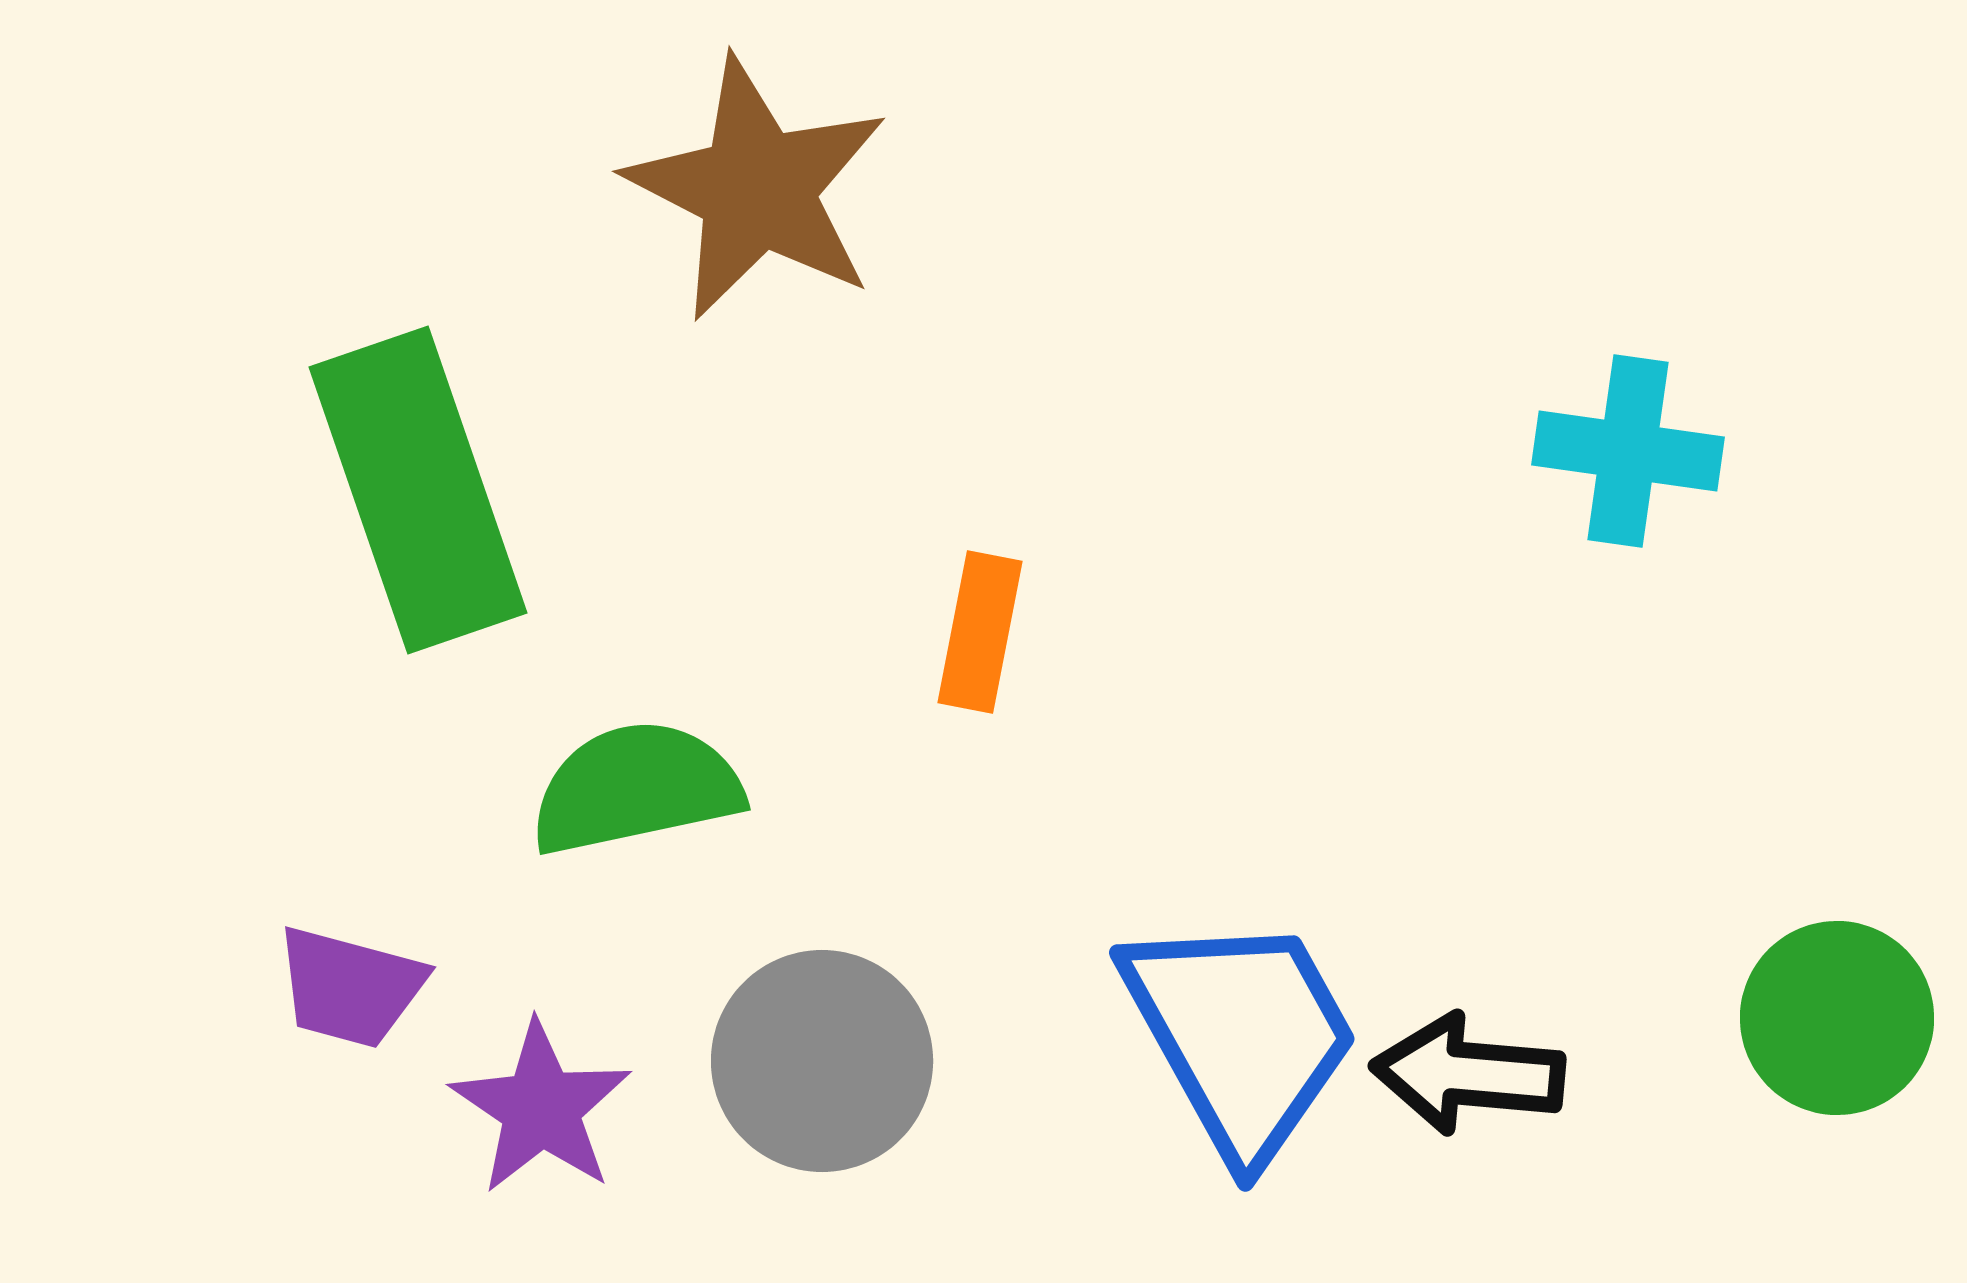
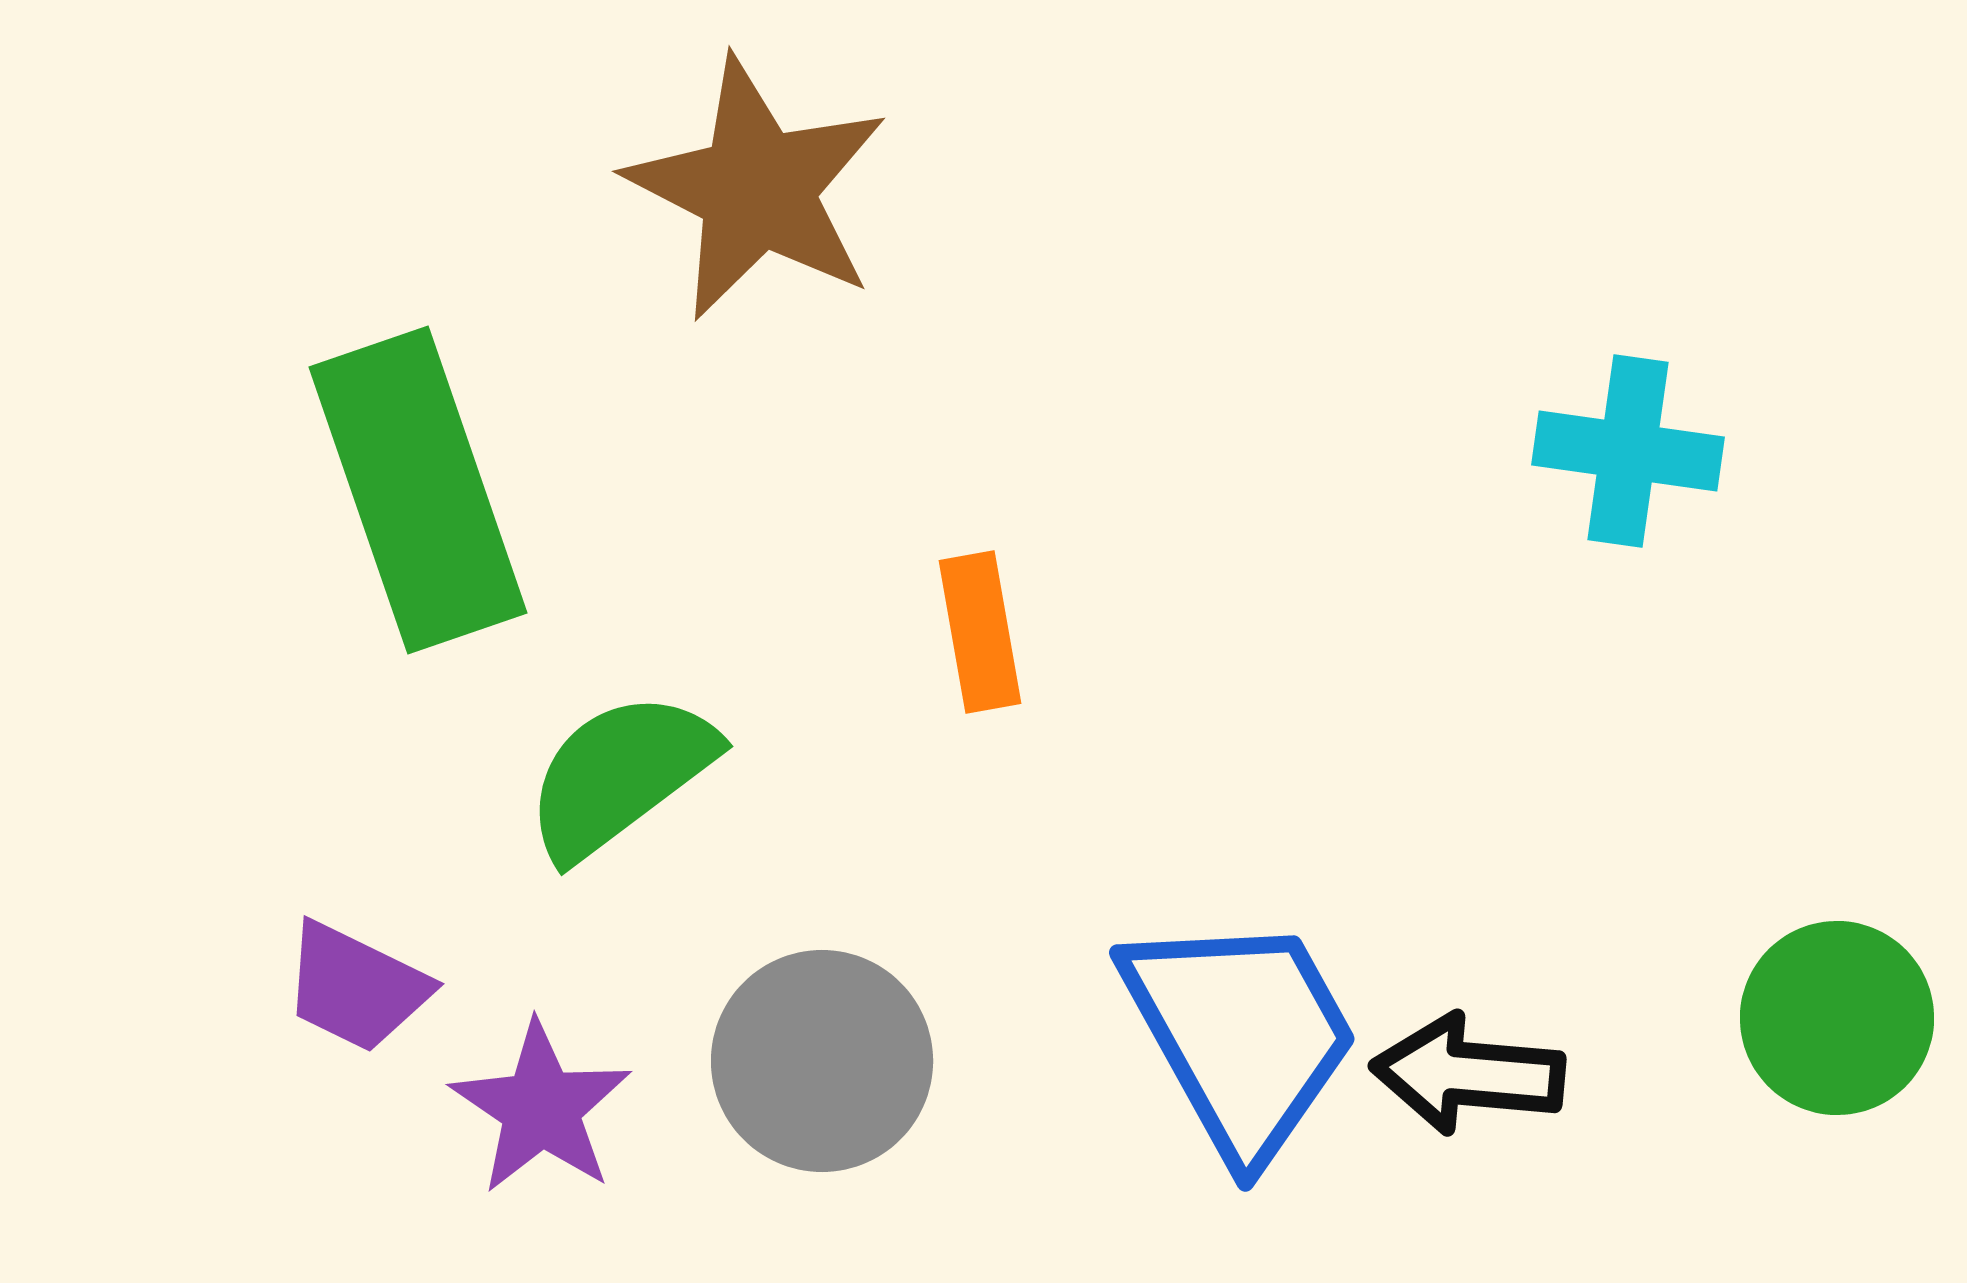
orange rectangle: rotated 21 degrees counterclockwise
green semicircle: moved 16 px left, 13 px up; rotated 25 degrees counterclockwise
purple trapezoid: moved 6 px right; rotated 11 degrees clockwise
